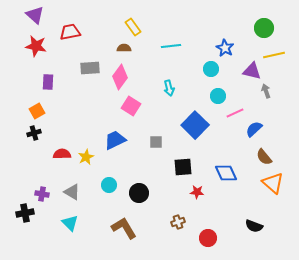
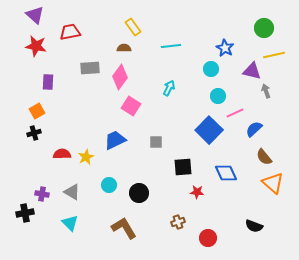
cyan arrow at (169, 88): rotated 140 degrees counterclockwise
blue square at (195, 125): moved 14 px right, 5 px down
